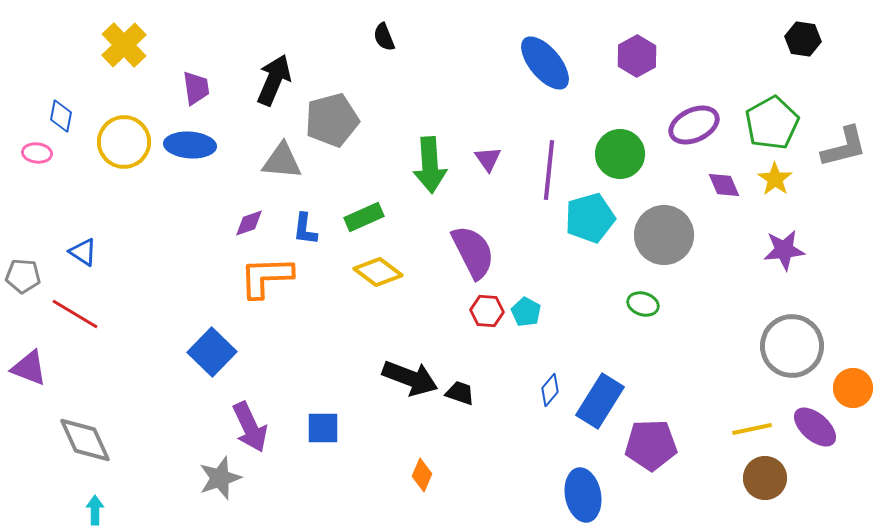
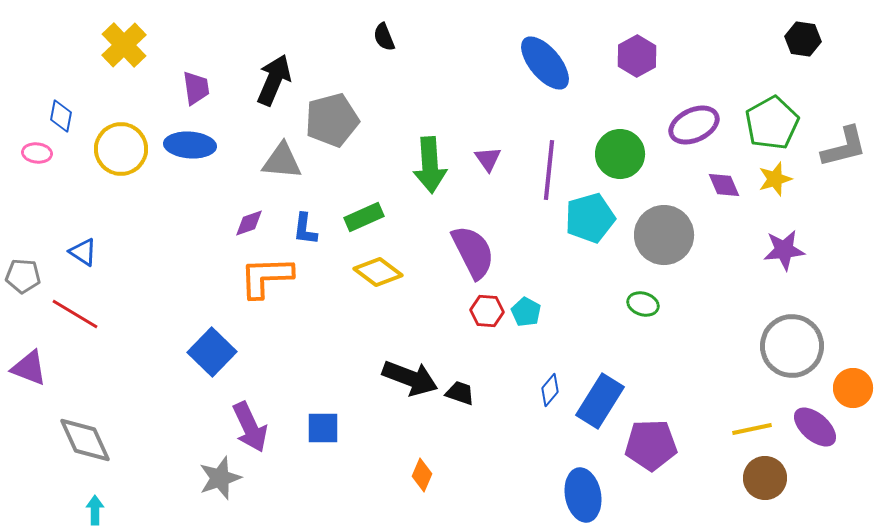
yellow circle at (124, 142): moved 3 px left, 7 px down
yellow star at (775, 179): rotated 20 degrees clockwise
